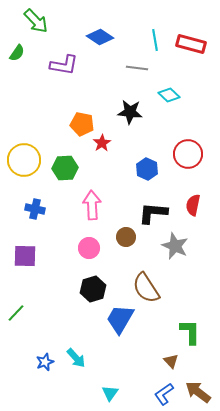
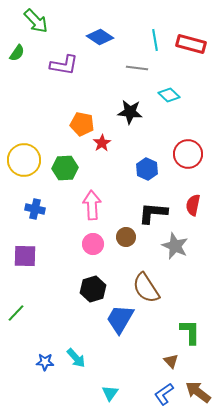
pink circle: moved 4 px right, 4 px up
blue star: rotated 24 degrees clockwise
